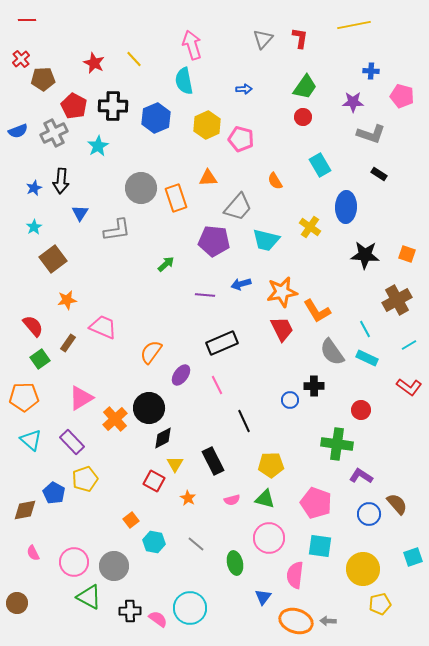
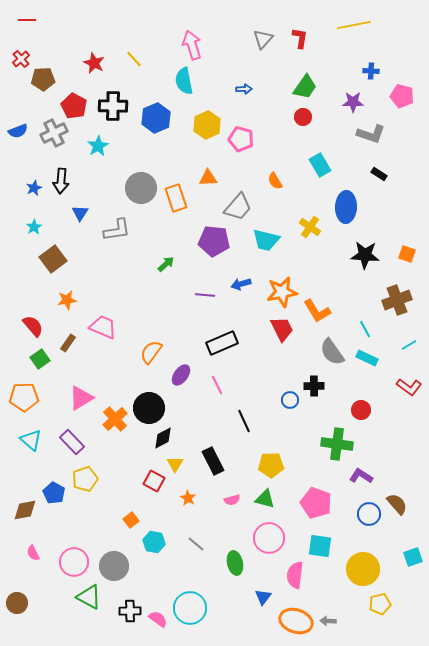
brown cross at (397, 300): rotated 8 degrees clockwise
